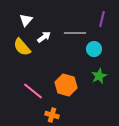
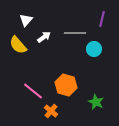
yellow semicircle: moved 4 px left, 2 px up
green star: moved 3 px left, 26 px down; rotated 21 degrees counterclockwise
orange cross: moved 1 px left, 4 px up; rotated 24 degrees clockwise
